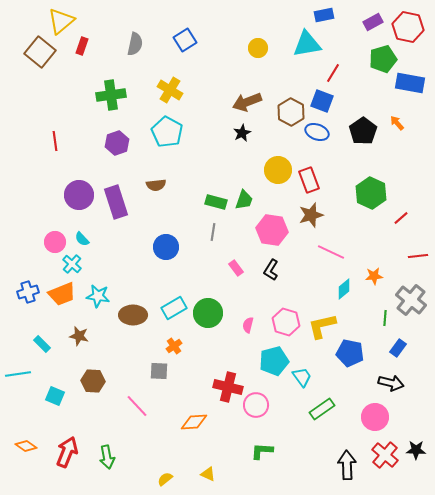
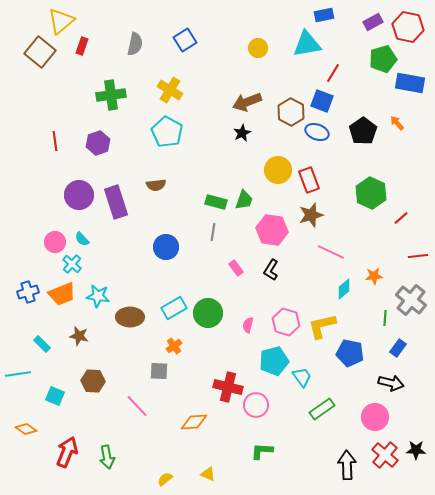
purple hexagon at (117, 143): moved 19 px left
brown ellipse at (133, 315): moved 3 px left, 2 px down
orange diamond at (26, 446): moved 17 px up
